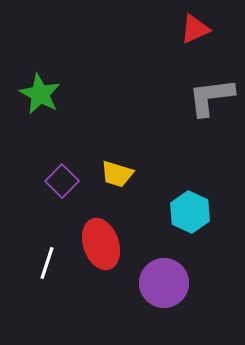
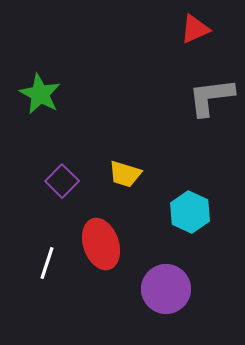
yellow trapezoid: moved 8 px right
purple circle: moved 2 px right, 6 px down
